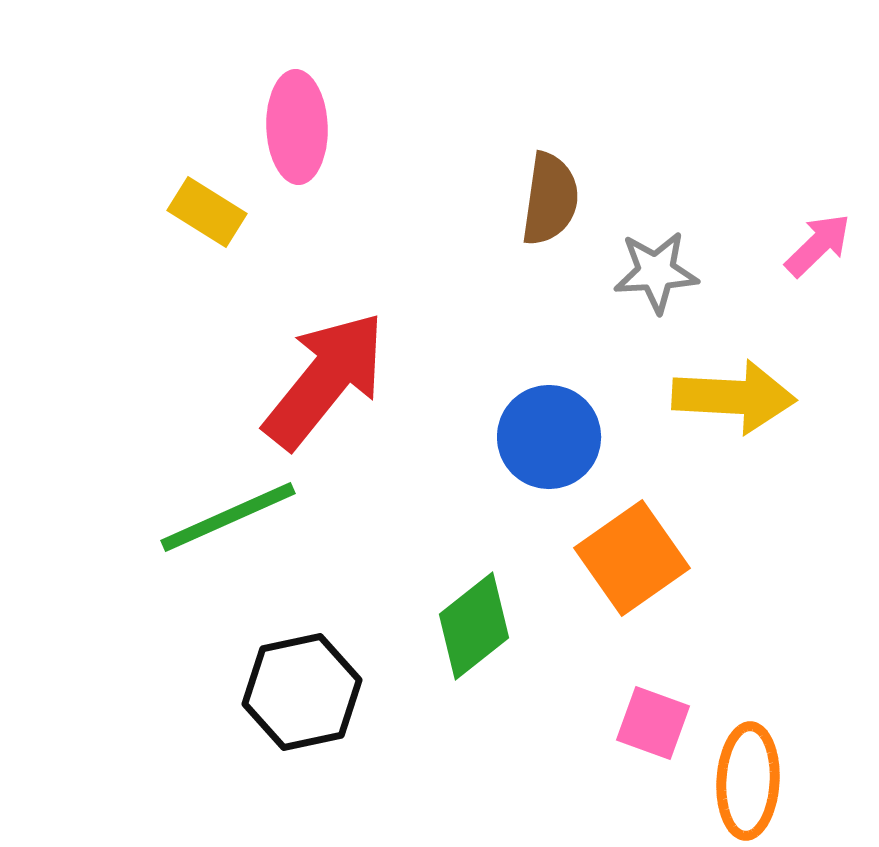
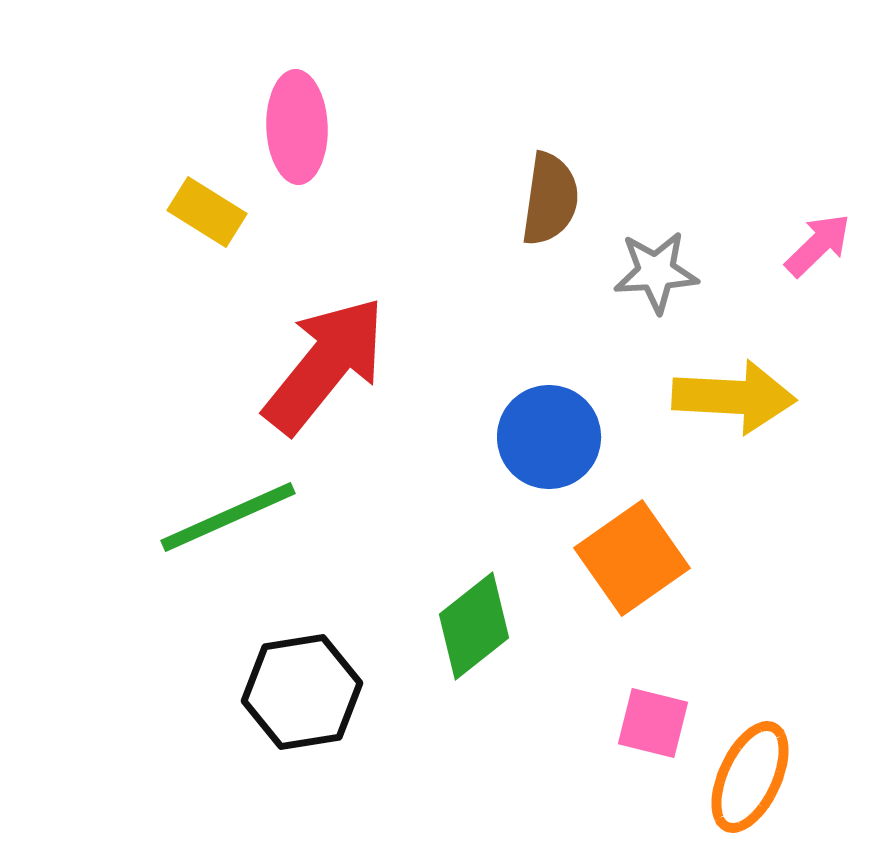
red arrow: moved 15 px up
black hexagon: rotated 3 degrees clockwise
pink square: rotated 6 degrees counterclockwise
orange ellipse: moved 2 px right, 4 px up; rotated 22 degrees clockwise
